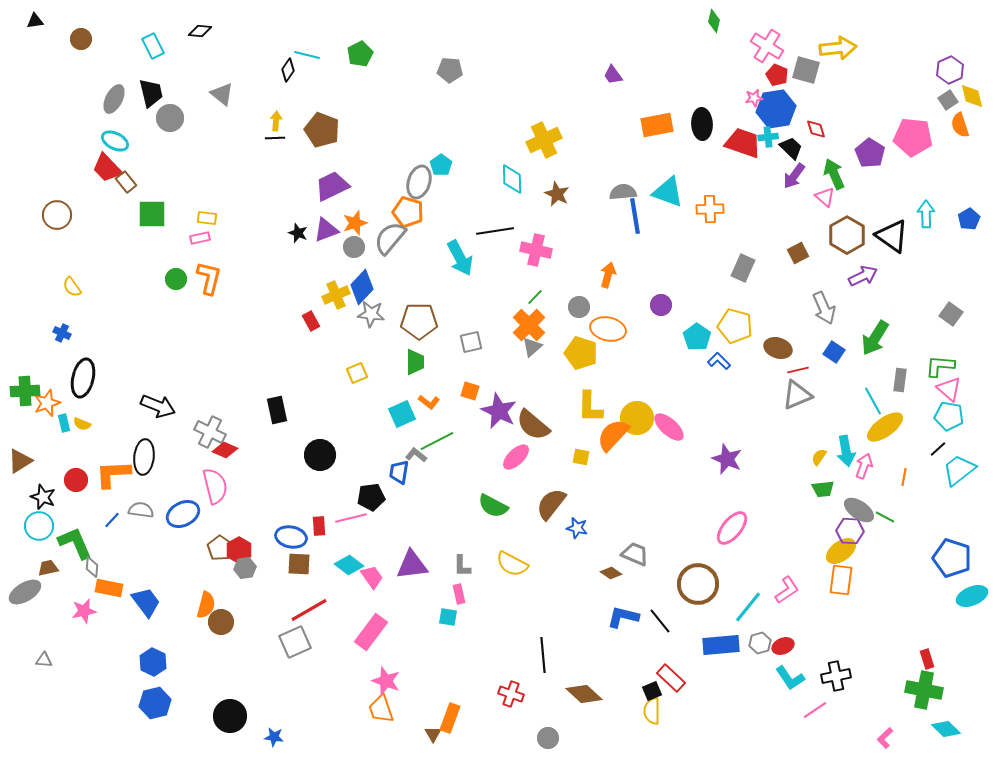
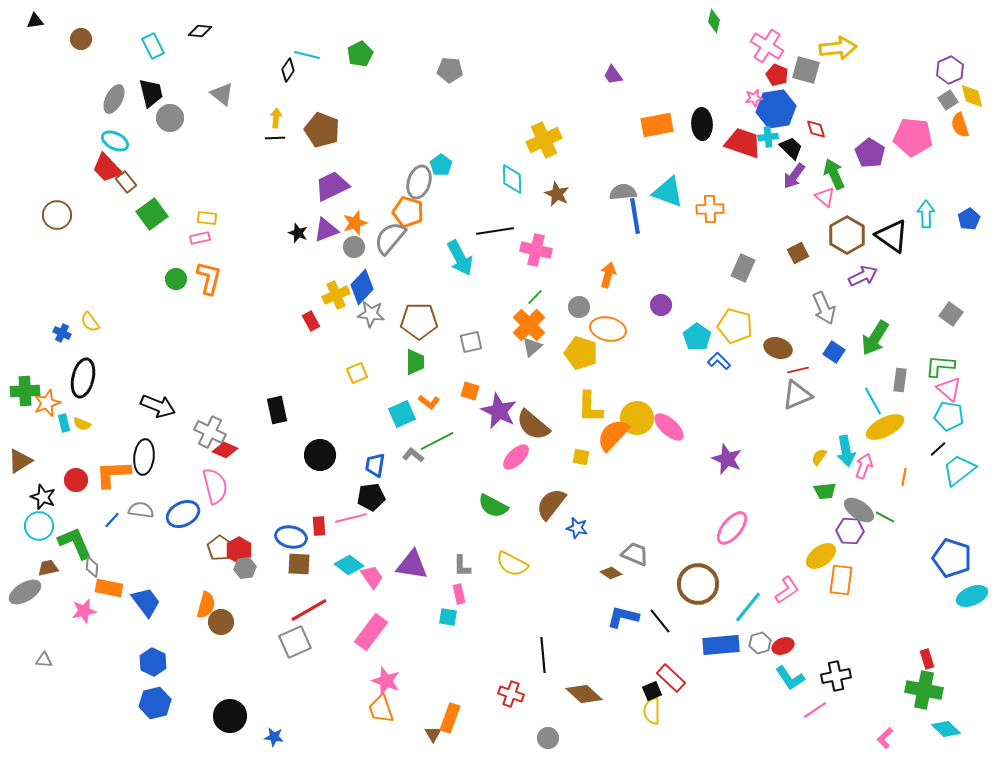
yellow arrow at (276, 121): moved 3 px up
green square at (152, 214): rotated 36 degrees counterclockwise
yellow semicircle at (72, 287): moved 18 px right, 35 px down
yellow ellipse at (885, 427): rotated 9 degrees clockwise
gray L-shape at (416, 455): moved 3 px left
blue trapezoid at (399, 472): moved 24 px left, 7 px up
green trapezoid at (823, 489): moved 2 px right, 2 px down
yellow ellipse at (841, 551): moved 20 px left, 5 px down
purple triangle at (412, 565): rotated 16 degrees clockwise
